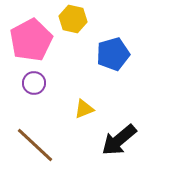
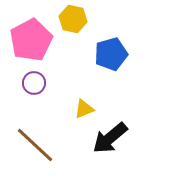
blue pentagon: moved 2 px left
black arrow: moved 9 px left, 2 px up
